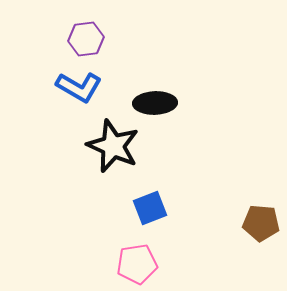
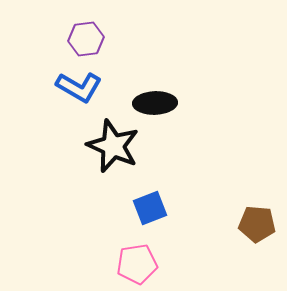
brown pentagon: moved 4 px left, 1 px down
